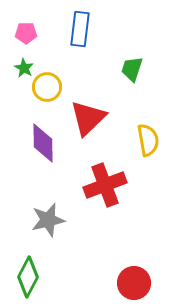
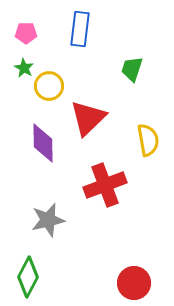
yellow circle: moved 2 px right, 1 px up
